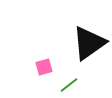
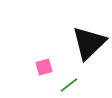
black triangle: rotated 9 degrees counterclockwise
